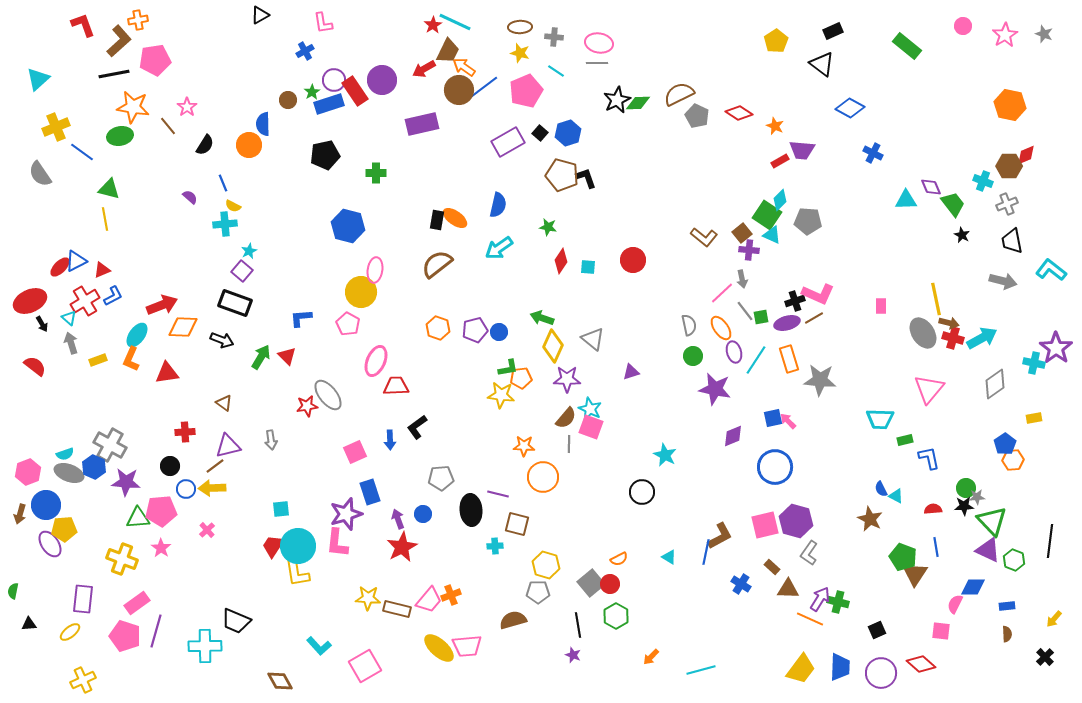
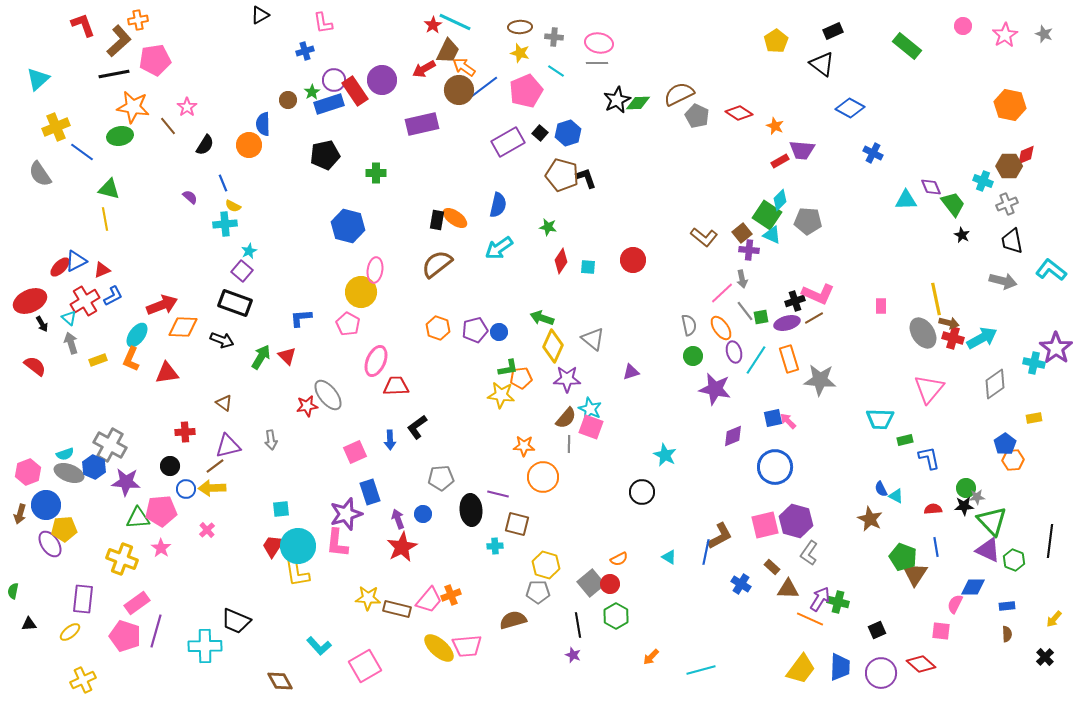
blue cross at (305, 51): rotated 12 degrees clockwise
